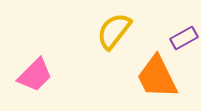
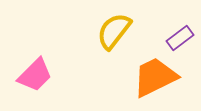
purple rectangle: moved 4 px left; rotated 8 degrees counterclockwise
orange trapezoid: moved 2 px left; rotated 90 degrees clockwise
